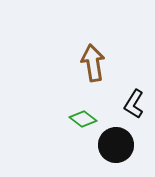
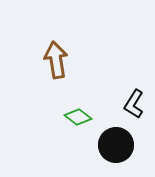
brown arrow: moved 37 px left, 3 px up
green diamond: moved 5 px left, 2 px up
